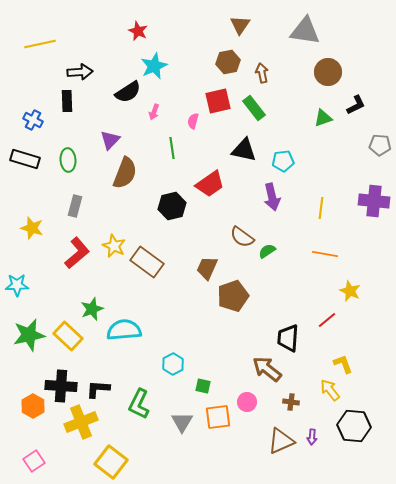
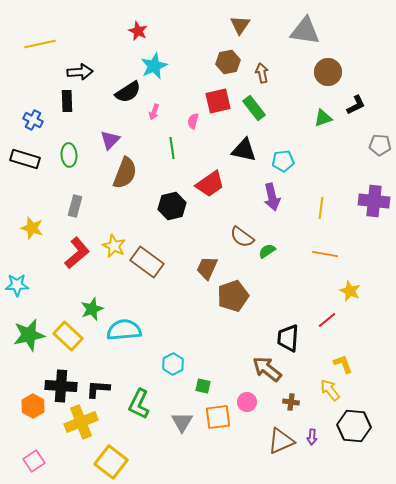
green ellipse at (68, 160): moved 1 px right, 5 px up
